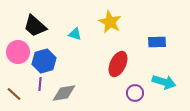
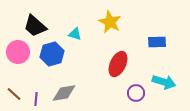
blue hexagon: moved 8 px right, 7 px up
purple line: moved 4 px left, 15 px down
purple circle: moved 1 px right
